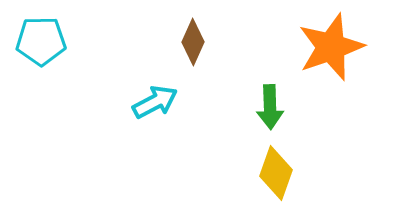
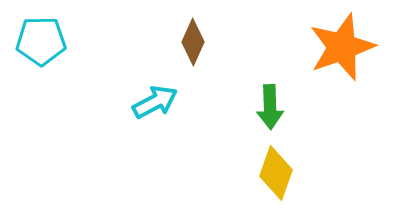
orange star: moved 11 px right
